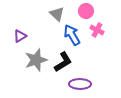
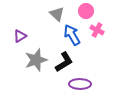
black L-shape: moved 1 px right
